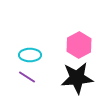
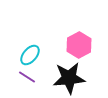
cyan ellipse: rotated 50 degrees counterclockwise
black star: moved 8 px left
